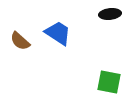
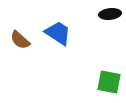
brown semicircle: moved 1 px up
